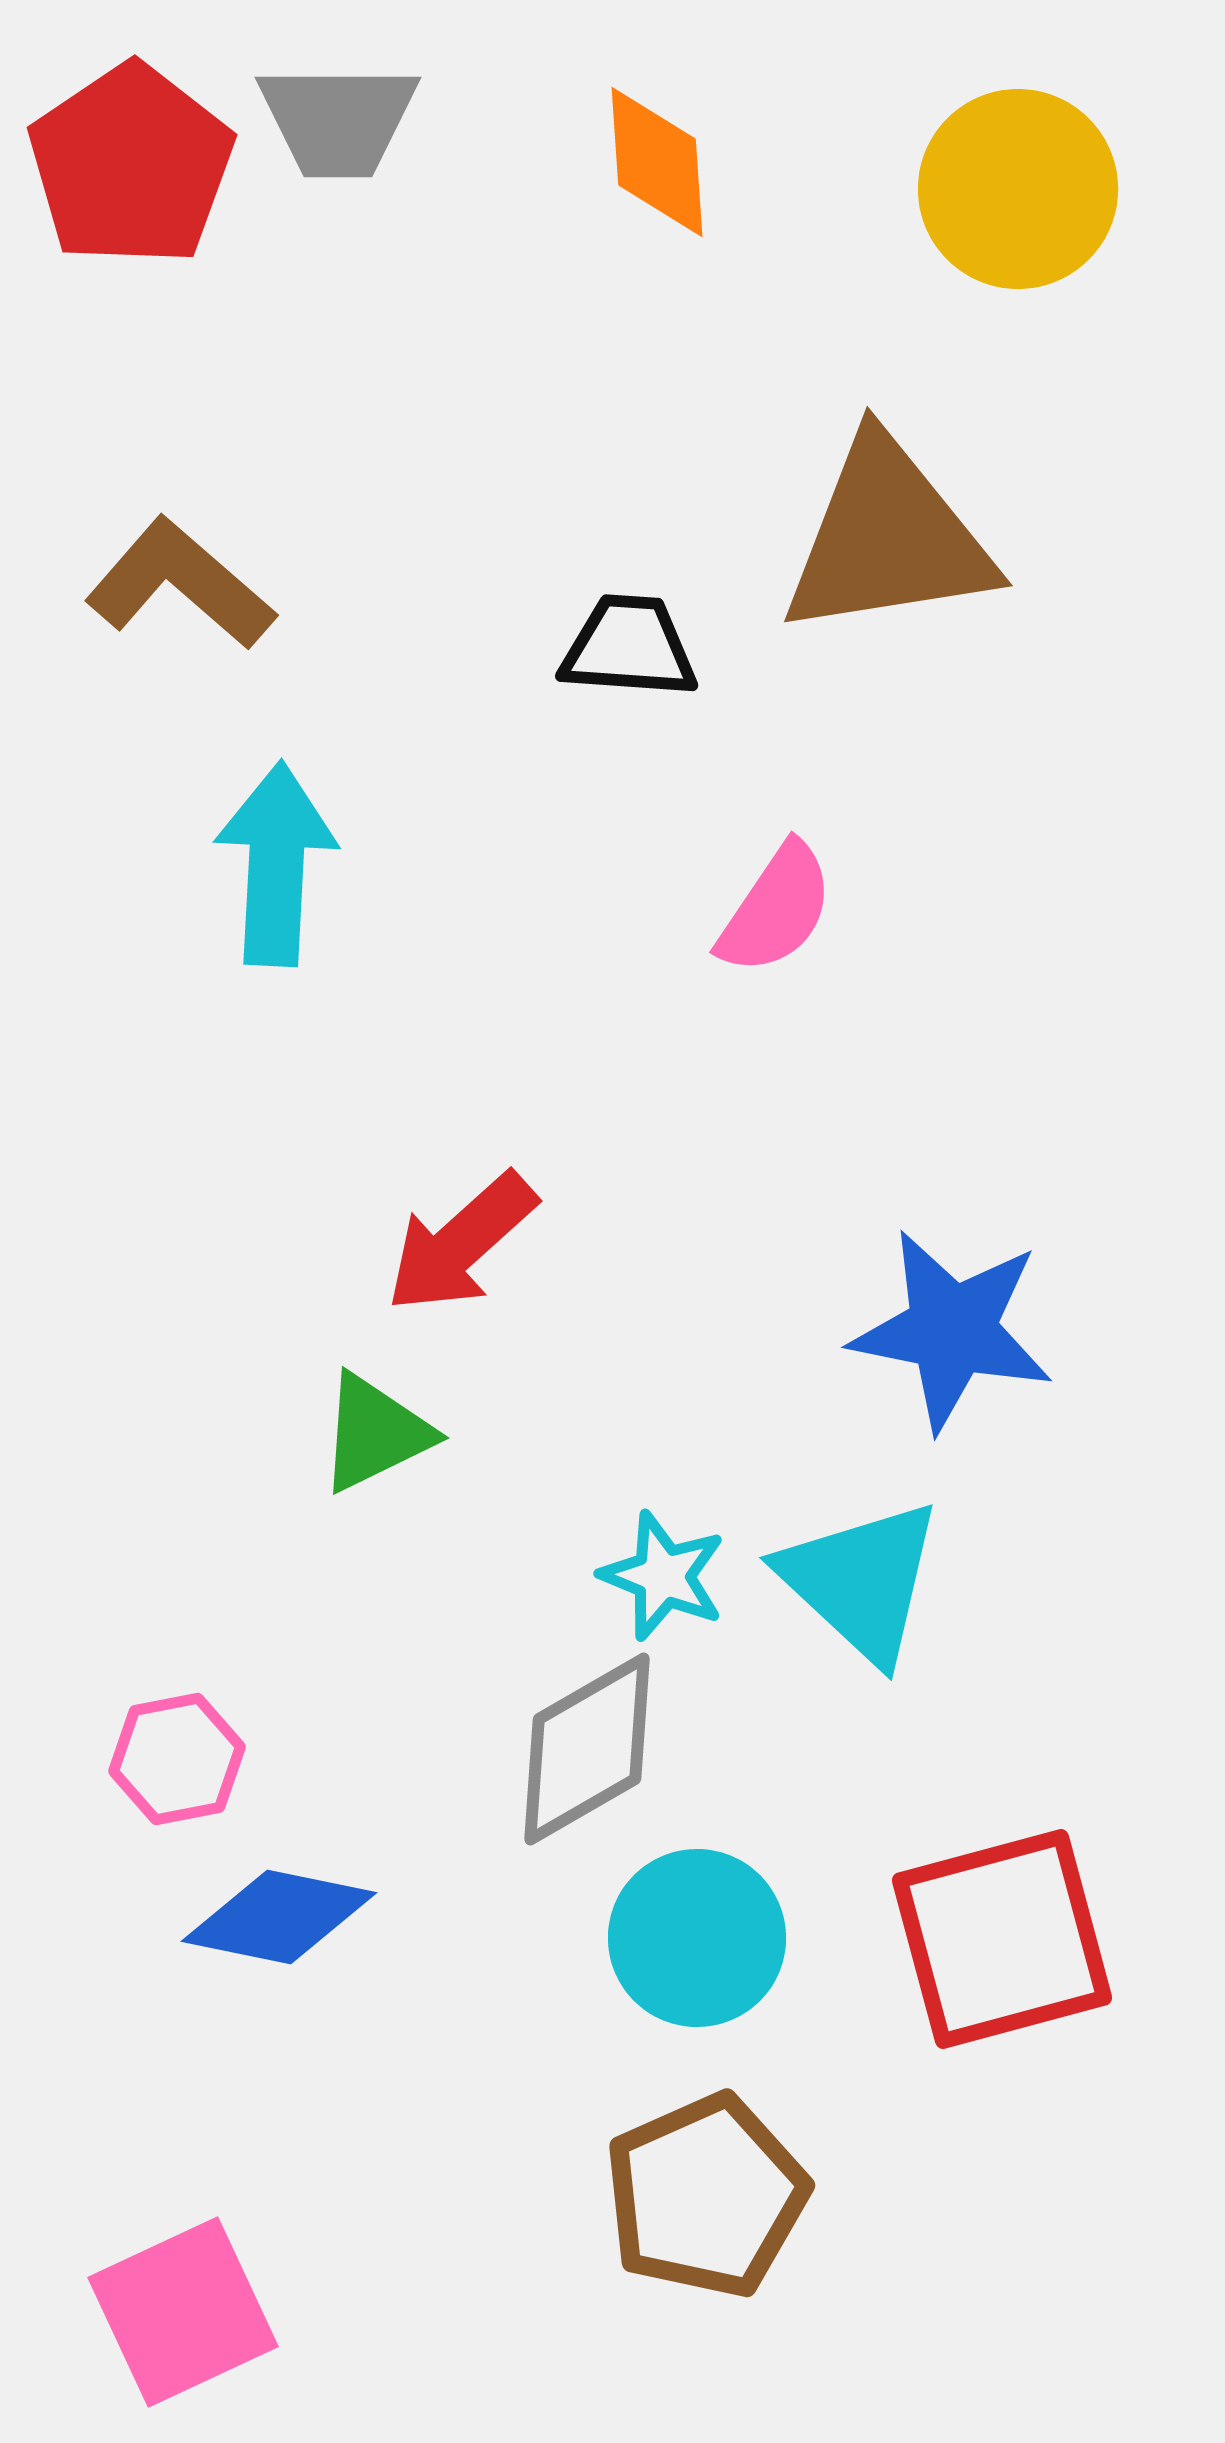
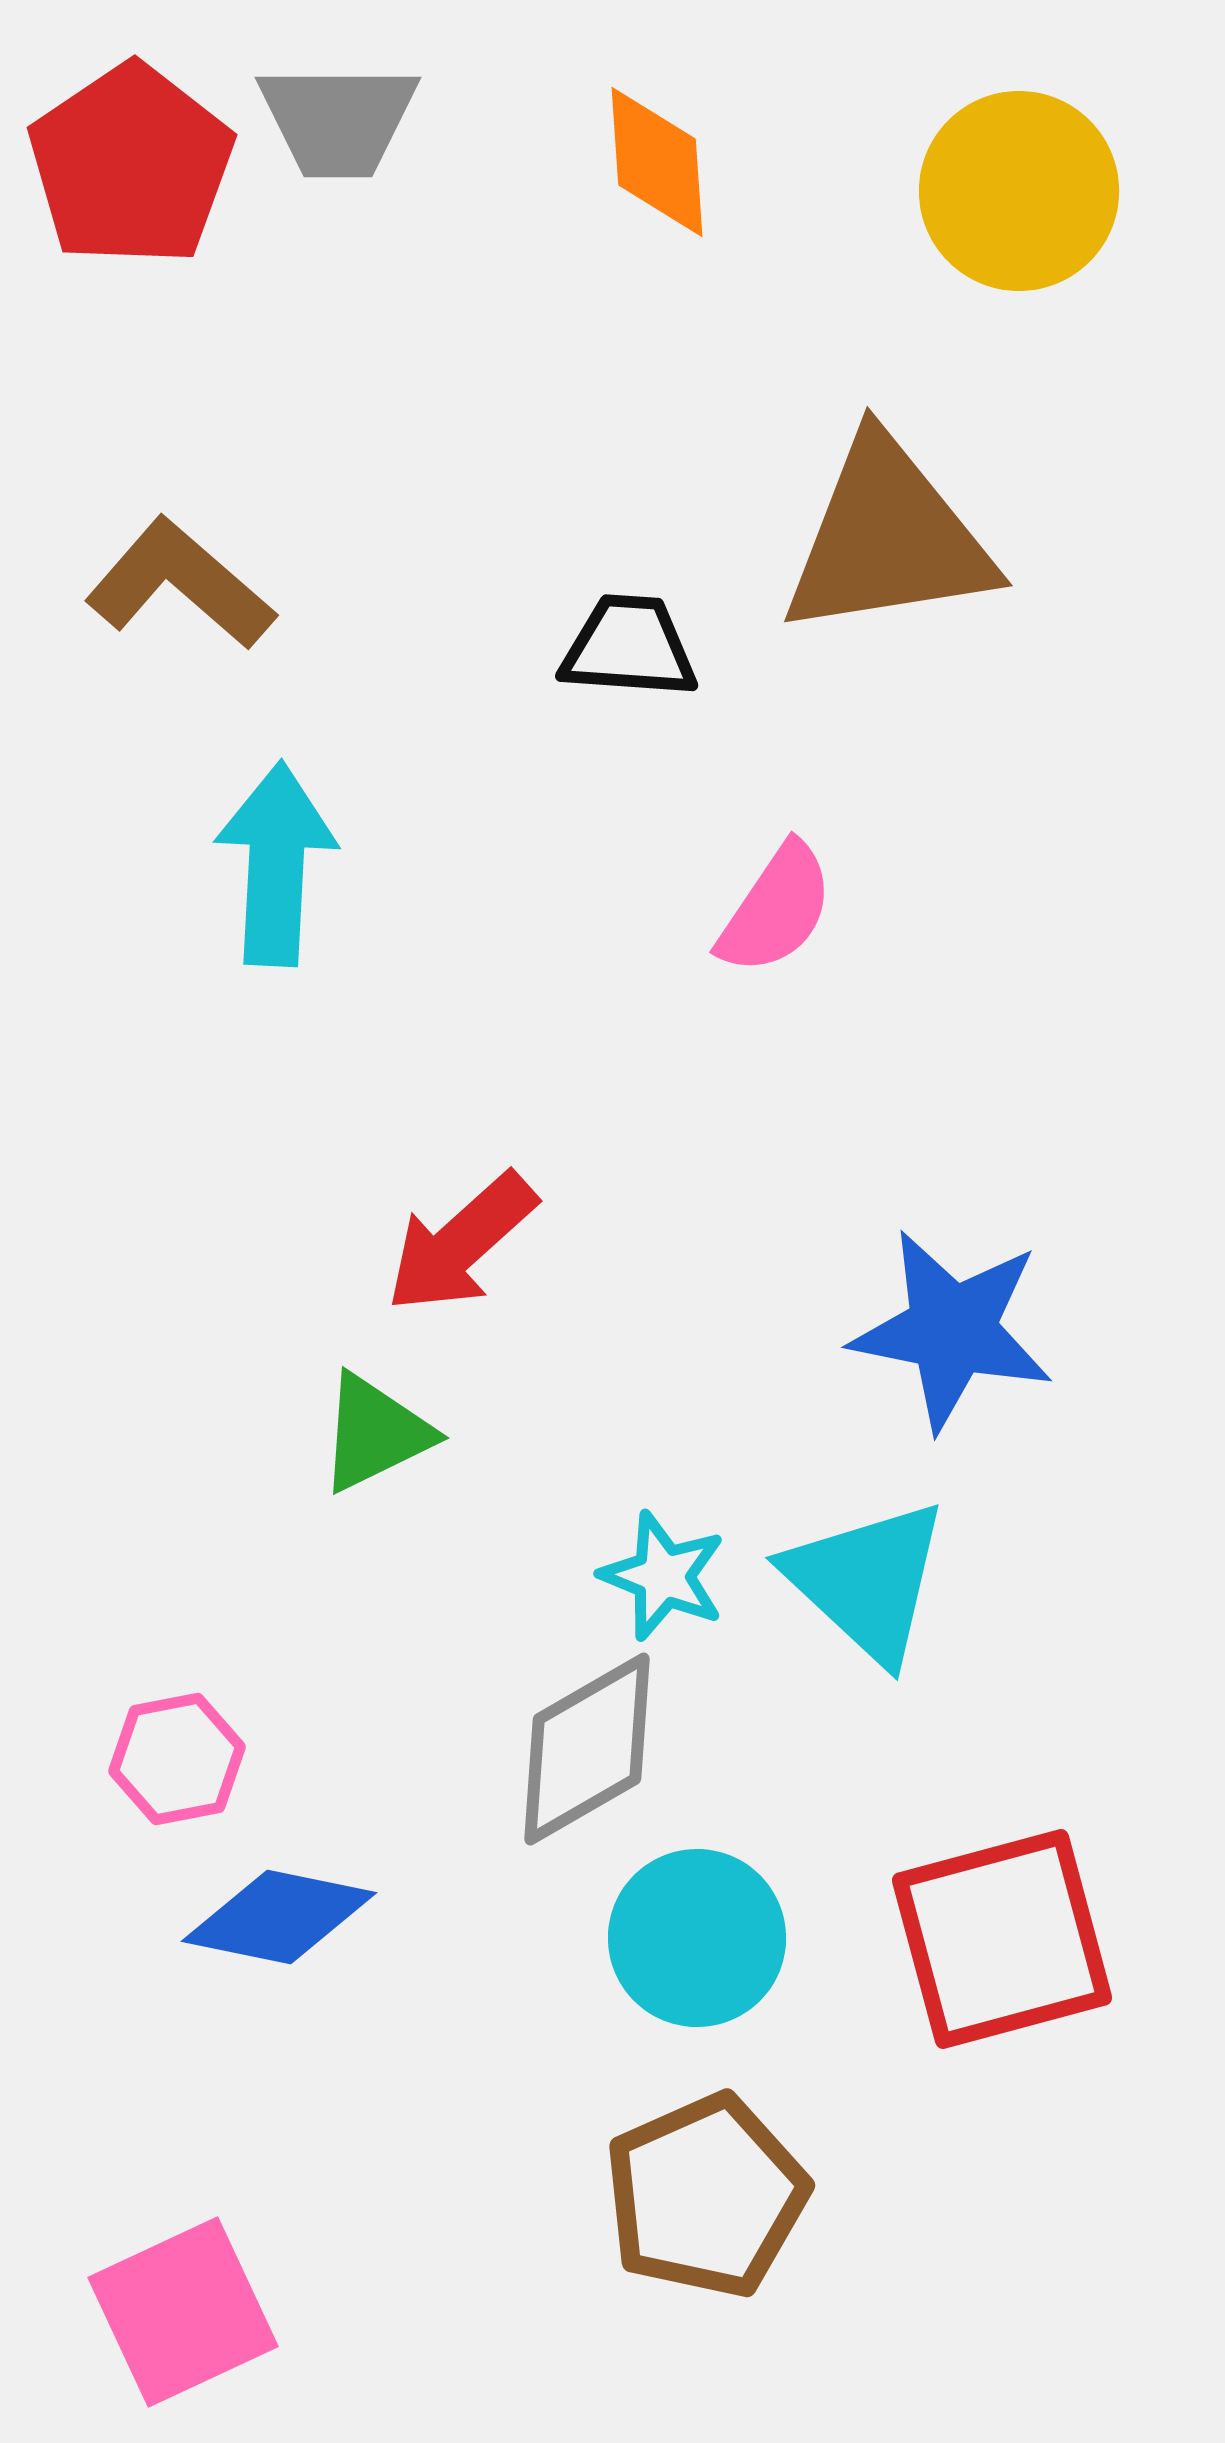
yellow circle: moved 1 px right, 2 px down
cyan triangle: moved 6 px right
